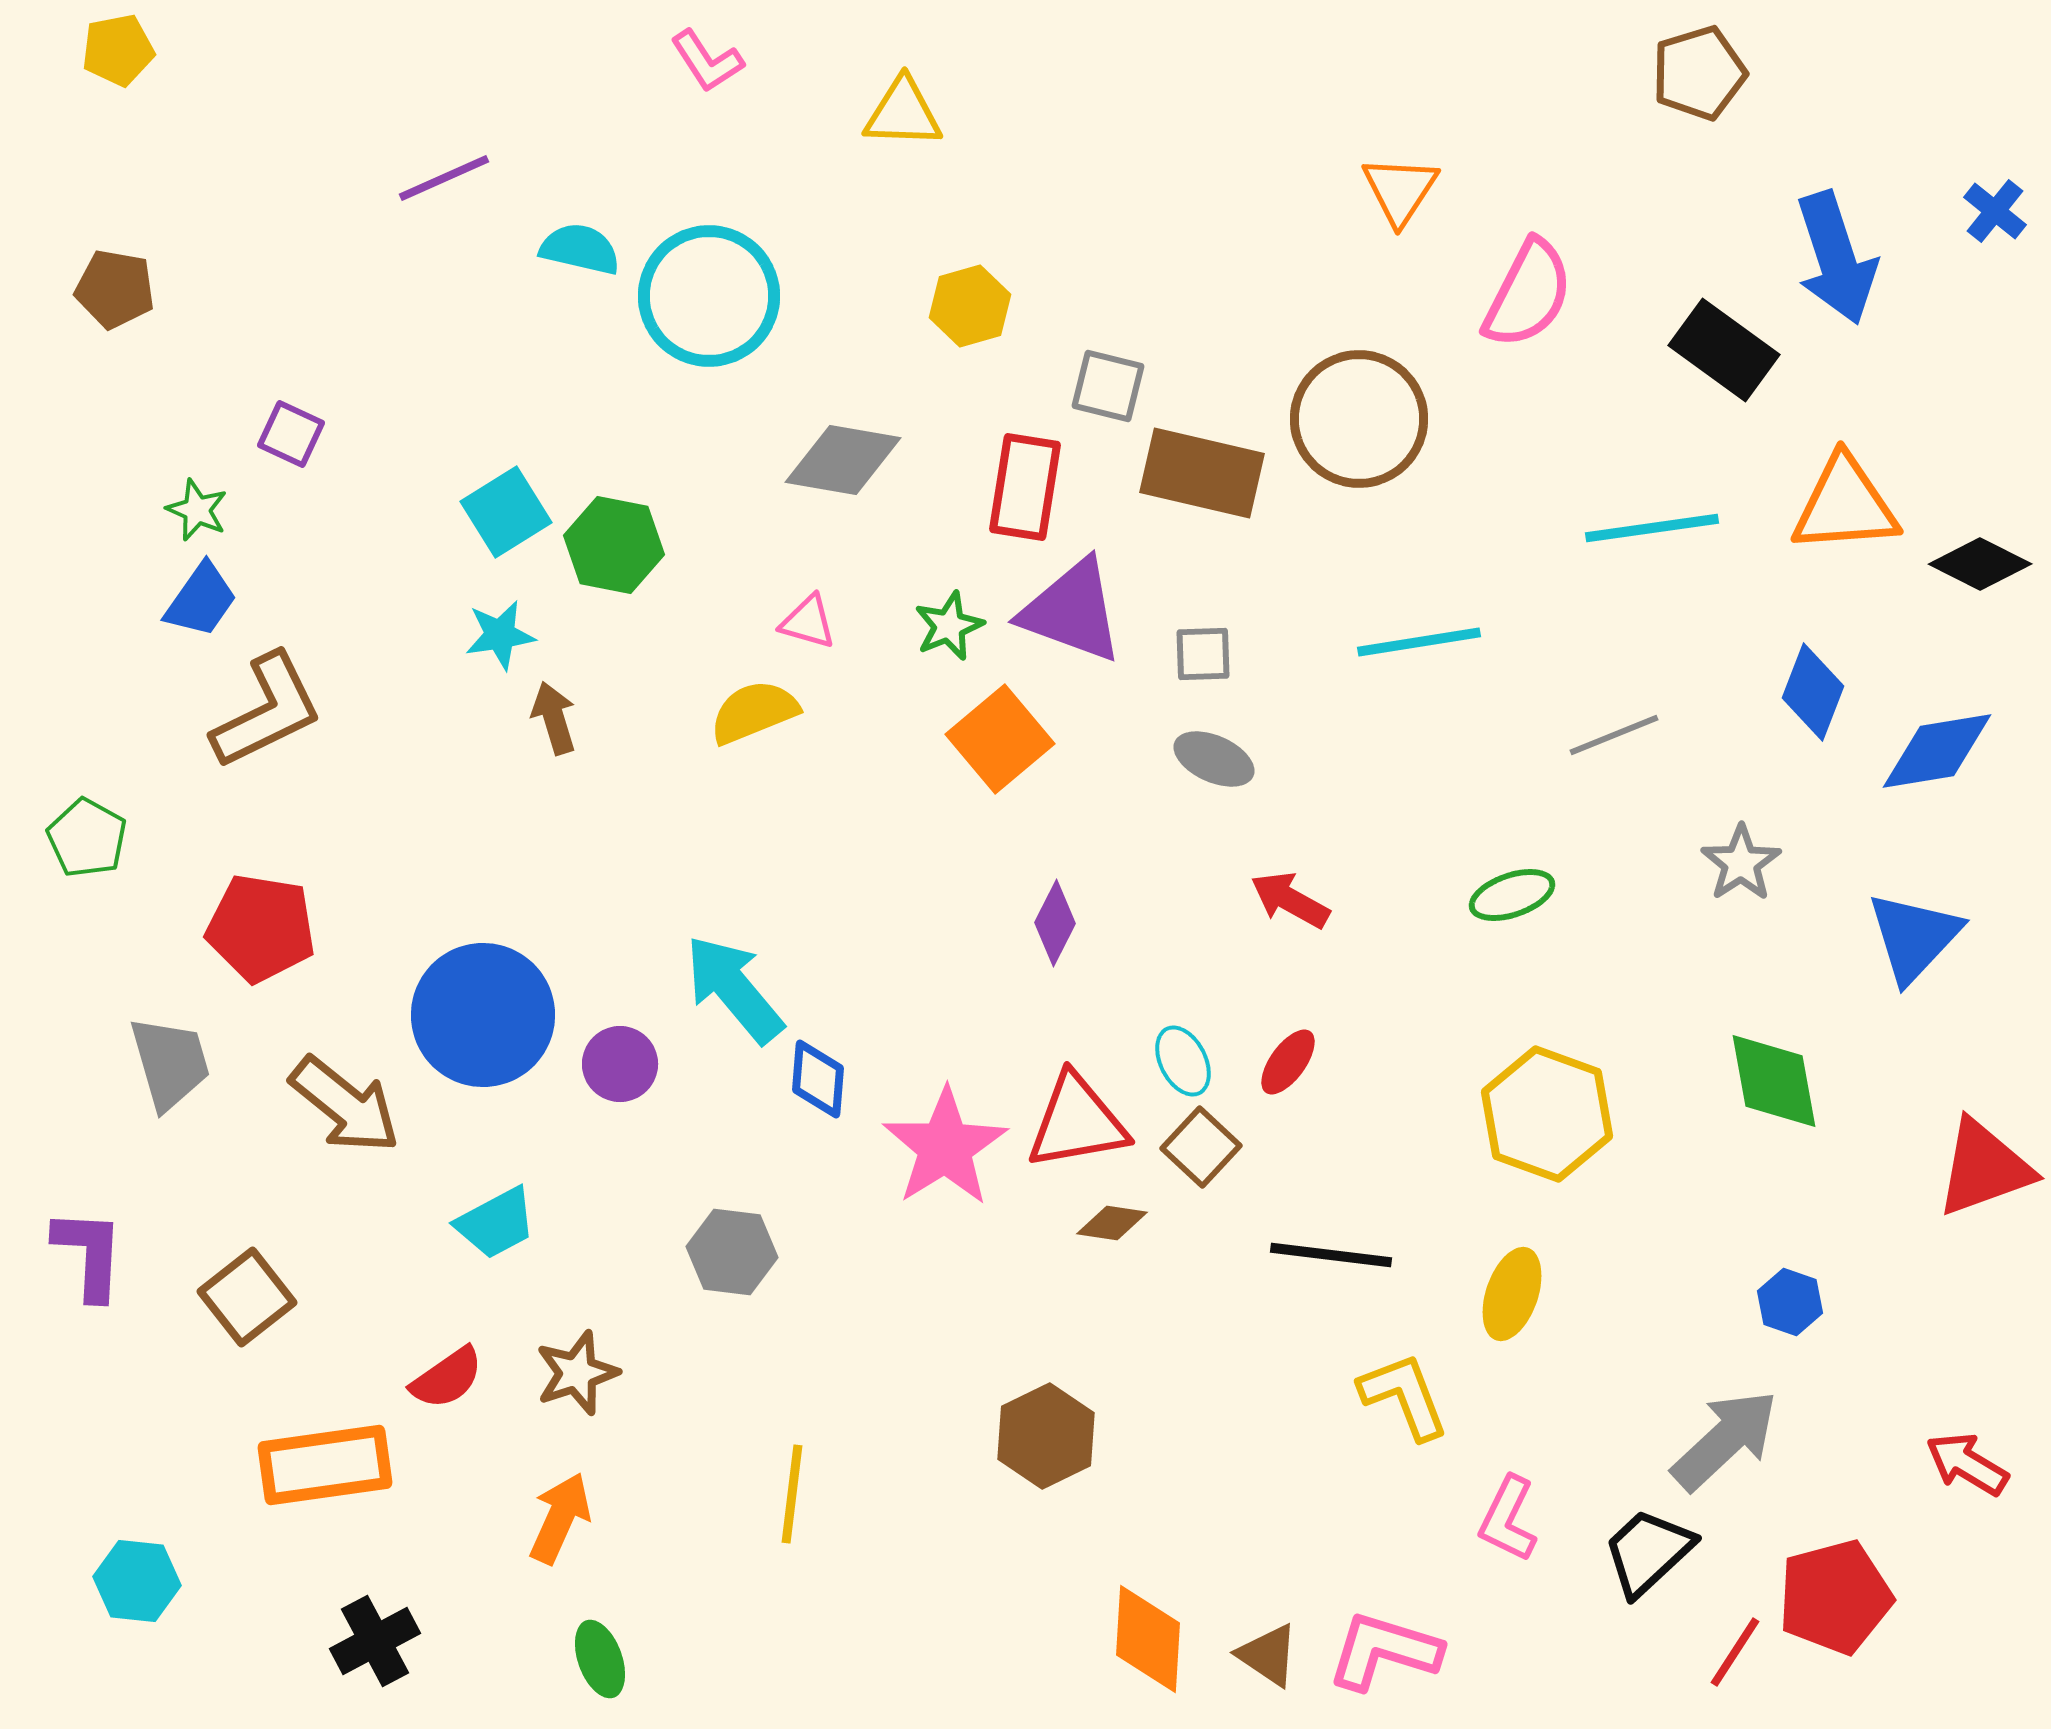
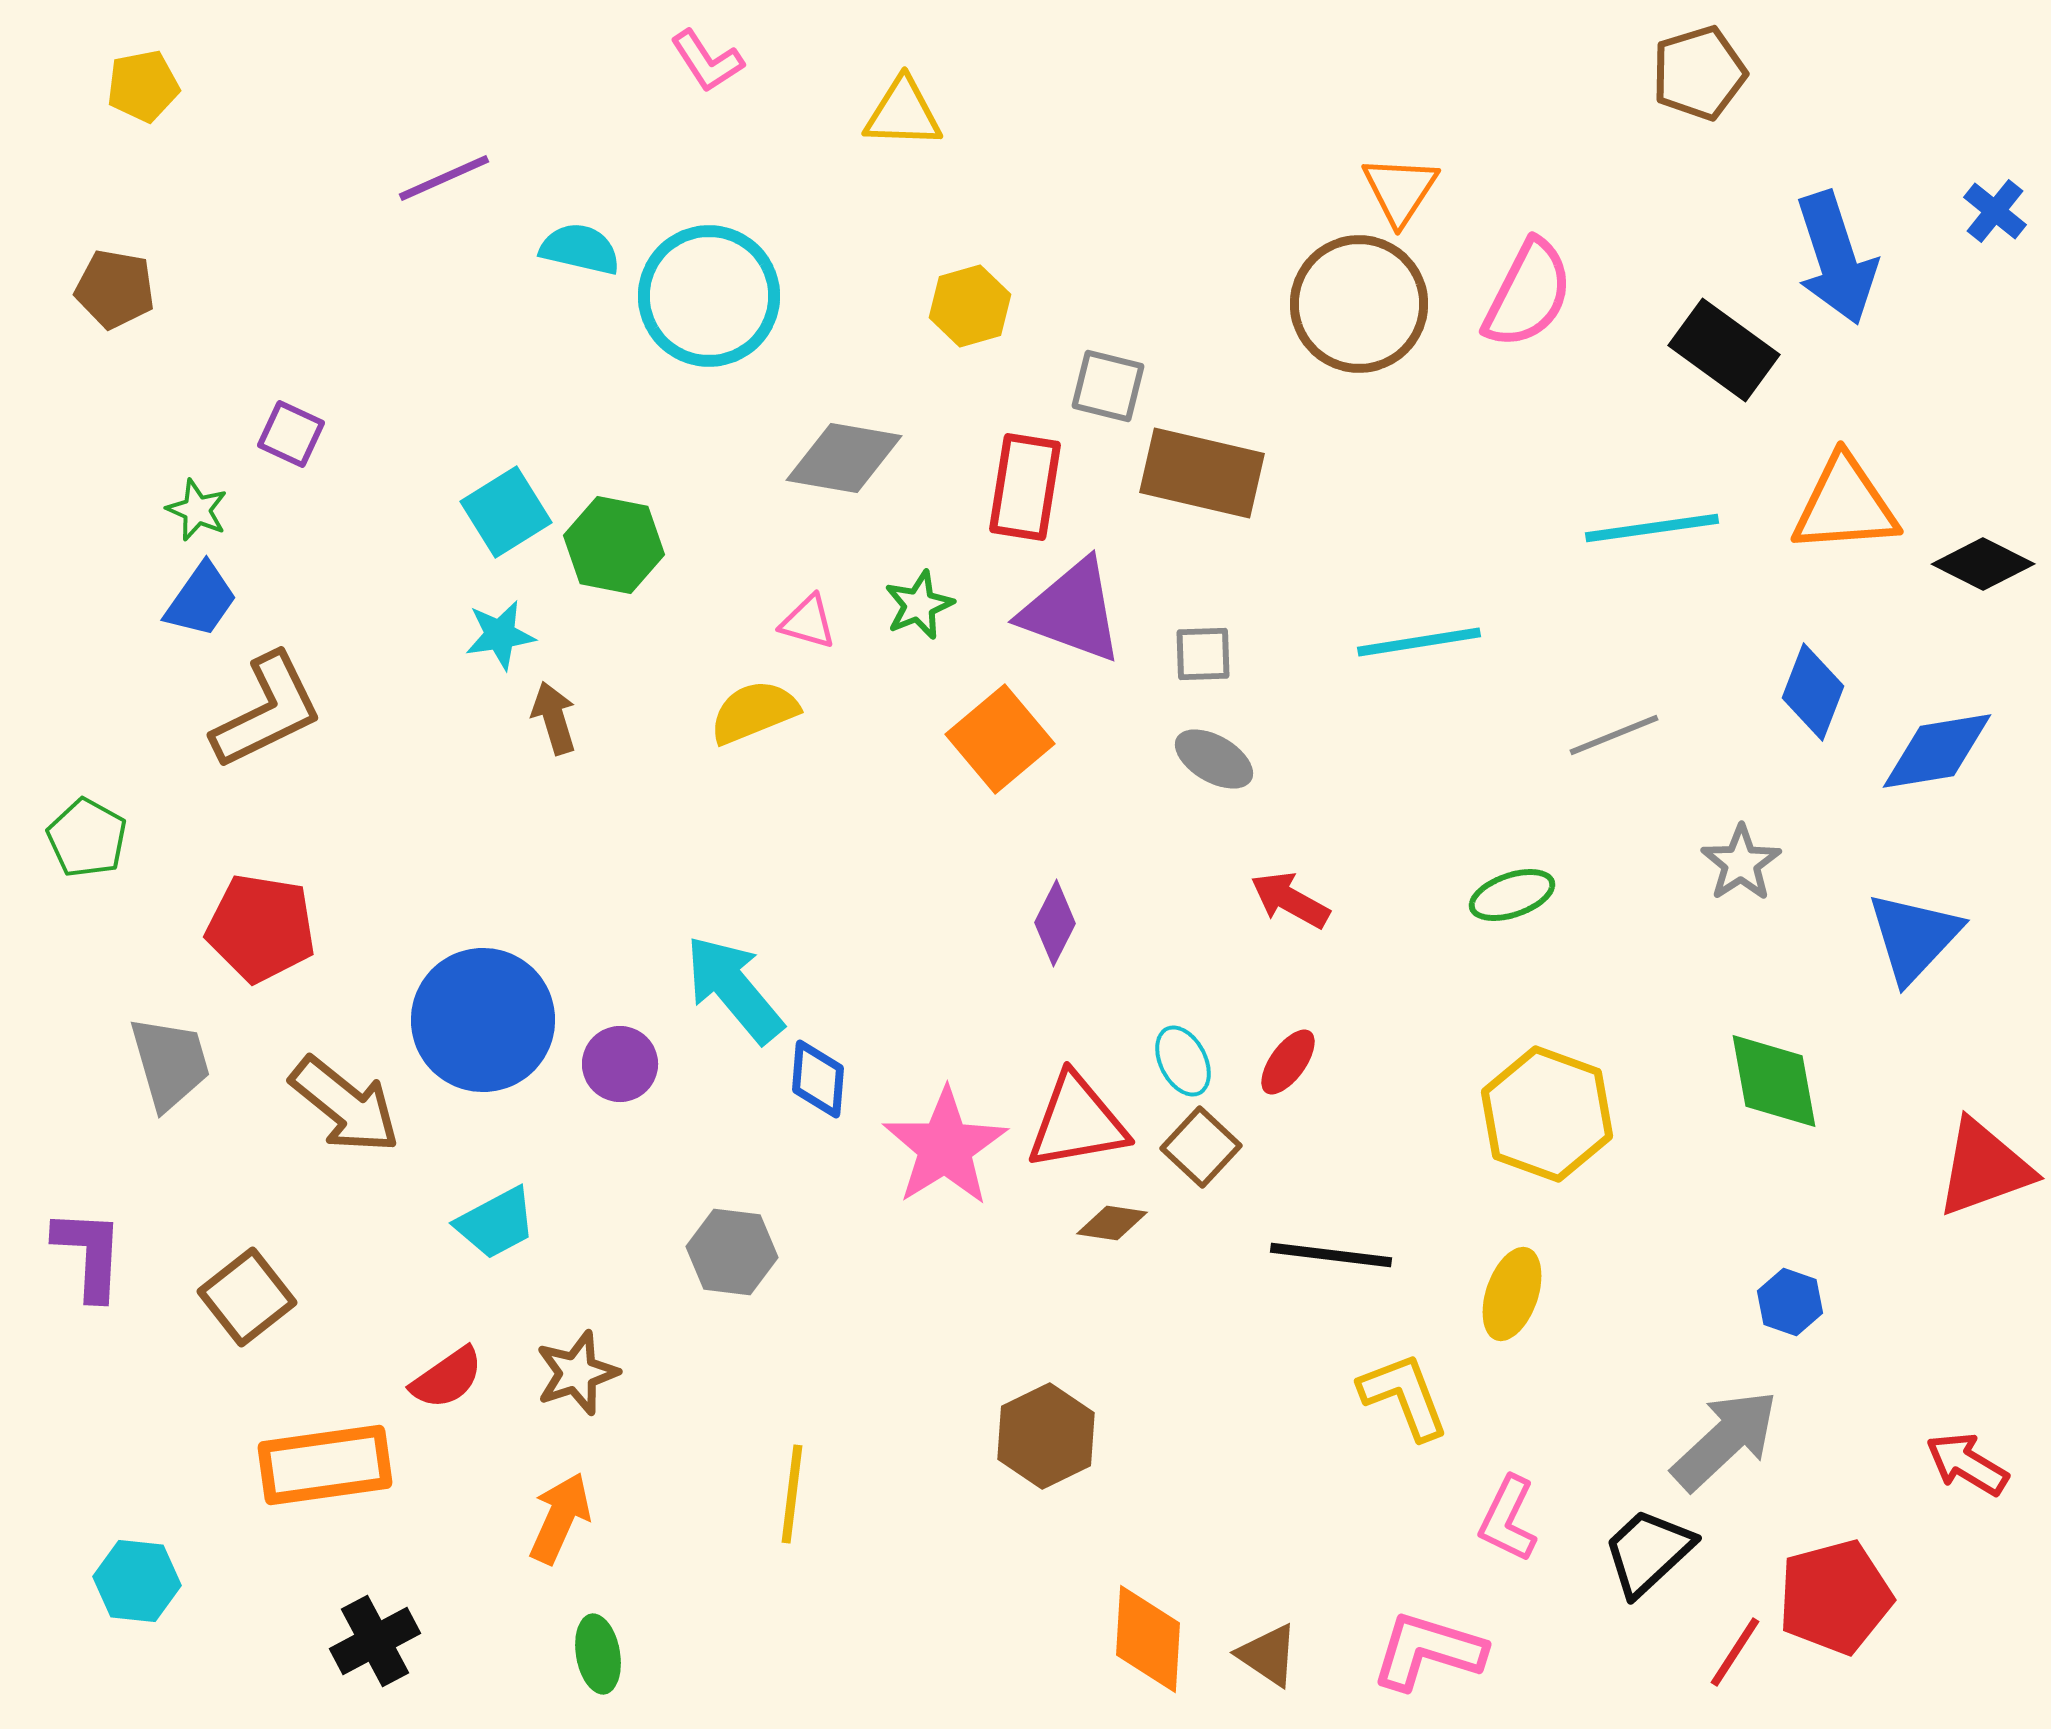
yellow pentagon at (118, 50): moved 25 px right, 36 px down
brown circle at (1359, 419): moved 115 px up
gray diamond at (843, 460): moved 1 px right, 2 px up
black diamond at (1980, 564): moved 3 px right
green star at (949, 626): moved 30 px left, 21 px up
gray ellipse at (1214, 759): rotated 6 degrees clockwise
blue circle at (483, 1015): moved 5 px down
pink L-shape at (1384, 1651): moved 44 px right
green ellipse at (600, 1659): moved 2 px left, 5 px up; rotated 10 degrees clockwise
